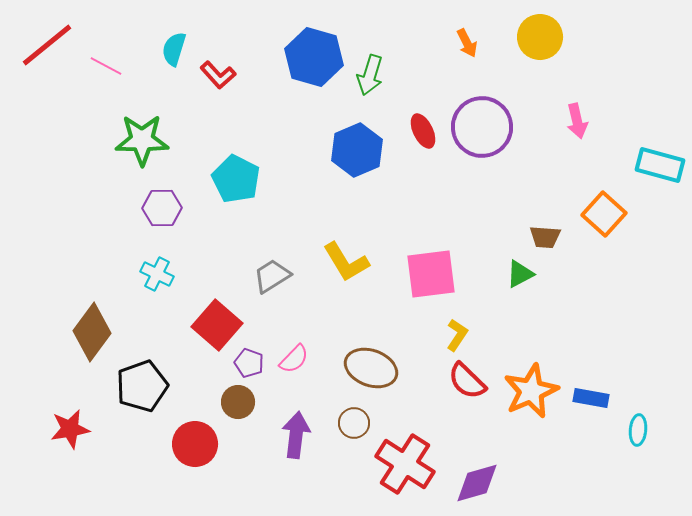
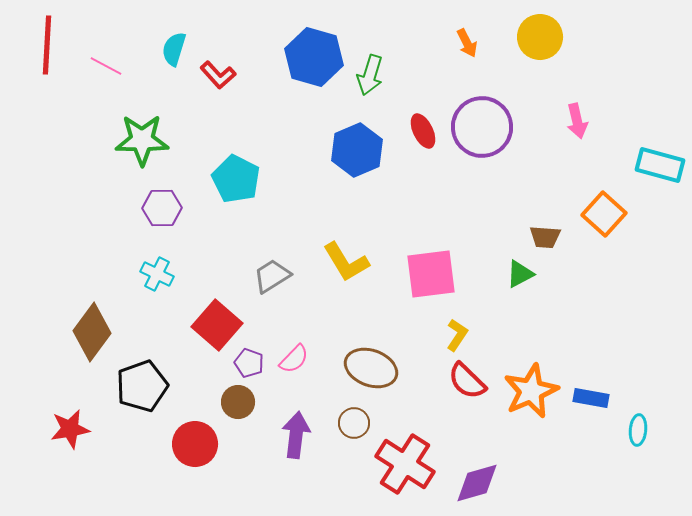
red line at (47, 45): rotated 48 degrees counterclockwise
